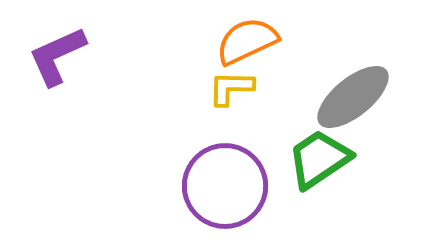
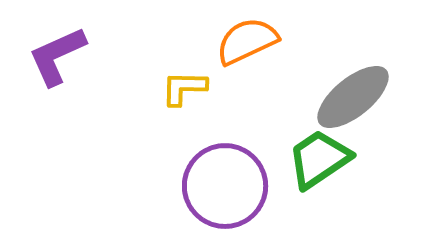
yellow L-shape: moved 47 px left
